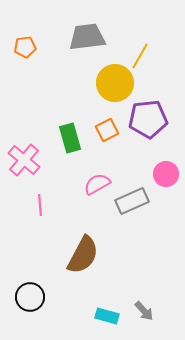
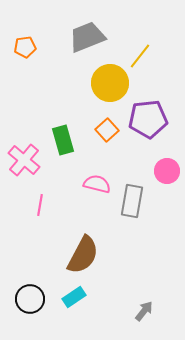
gray trapezoid: rotated 15 degrees counterclockwise
yellow line: rotated 8 degrees clockwise
yellow circle: moved 5 px left
orange square: rotated 15 degrees counterclockwise
green rectangle: moved 7 px left, 2 px down
pink circle: moved 1 px right, 3 px up
pink semicircle: rotated 44 degrees clockwise
gray rectangle: rotated 56 degrees counterclockwise
pink line: rotated 15 degrees clockwise
black circle: moved 2 px down
gray arrow: rotated 100 degrees counterclockwise
cyan rectangle: moved 33 px left, 19 px up; rotated 50 degrees counterclockwise
